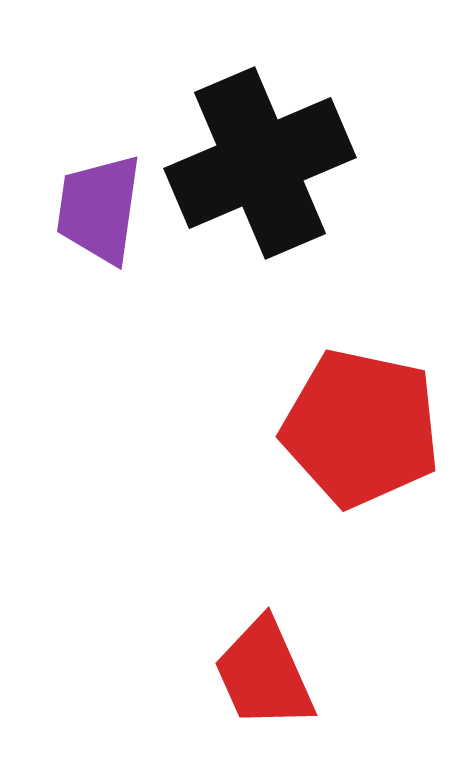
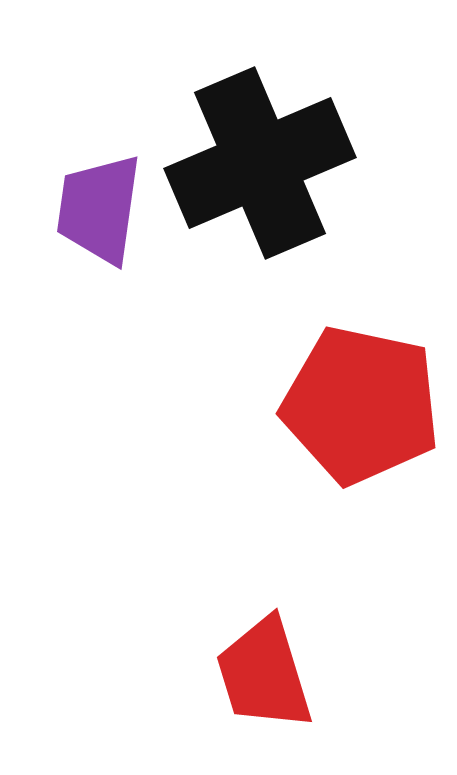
red pentagon: moved 23 px up
red trapezoid: rotated 7 degrees clockwise
